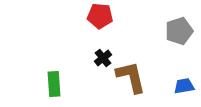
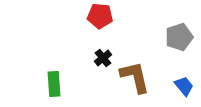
gray pentagon: moved 6 px down
brown L-shape: moved 4 px right
blue trapezoid: rotated 60 degrees clockwise
